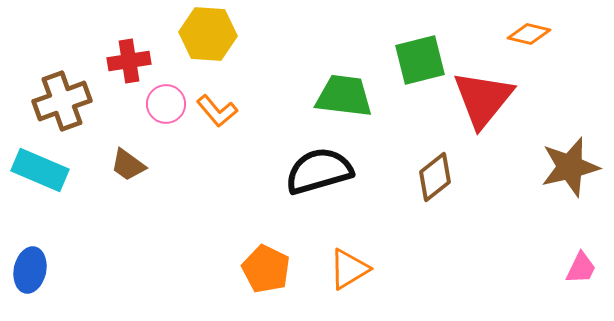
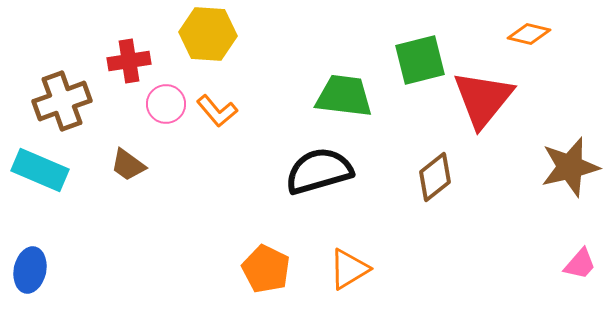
pink trapezoid: moved 1 px left, 4 px up; rotated 15 degrees clockwise
